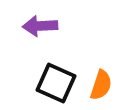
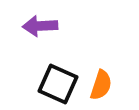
black square: moved 2 px right, 1 px down
